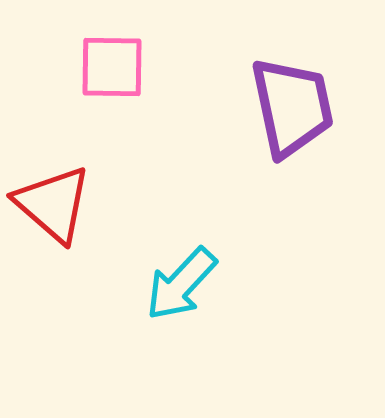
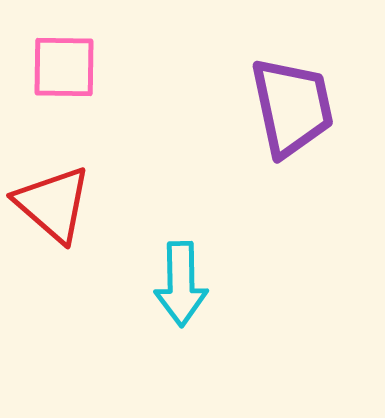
pink square: moved 48 px left
cyan arrow: rotated 44 degrees counterclockwise
